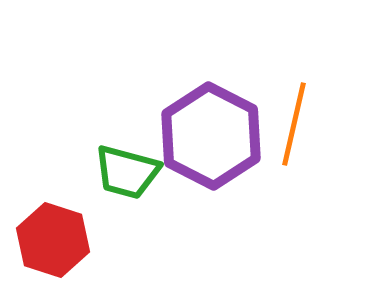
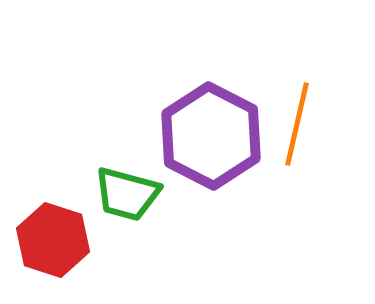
orange line: moved 3 px right
green trapezoid: moved 22 px down
